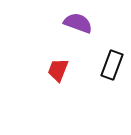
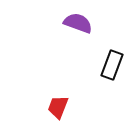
red trapezoid: moved 37 px down
